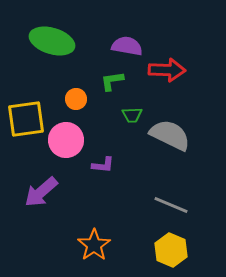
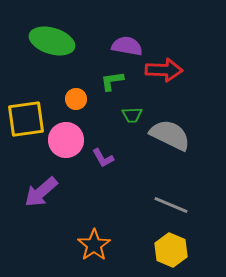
red arrow: moved 3 px left
purple L-shape: moved 7 px up; rotated 55 degrees clockwise
